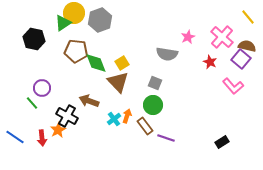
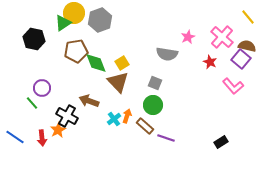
brown pentagon: rotated 15 degrees counterclockwise
brown rectangle: rotated 12 degrees counterclockwise
black rectangle: moved 1 px left
